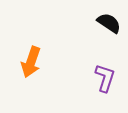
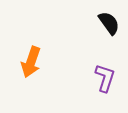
black semicircle: rotated 20 degrees clockwise
